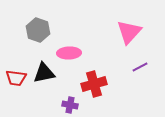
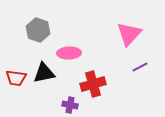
pink triangle: moved 2 px down
red cross: moved 1 px left
